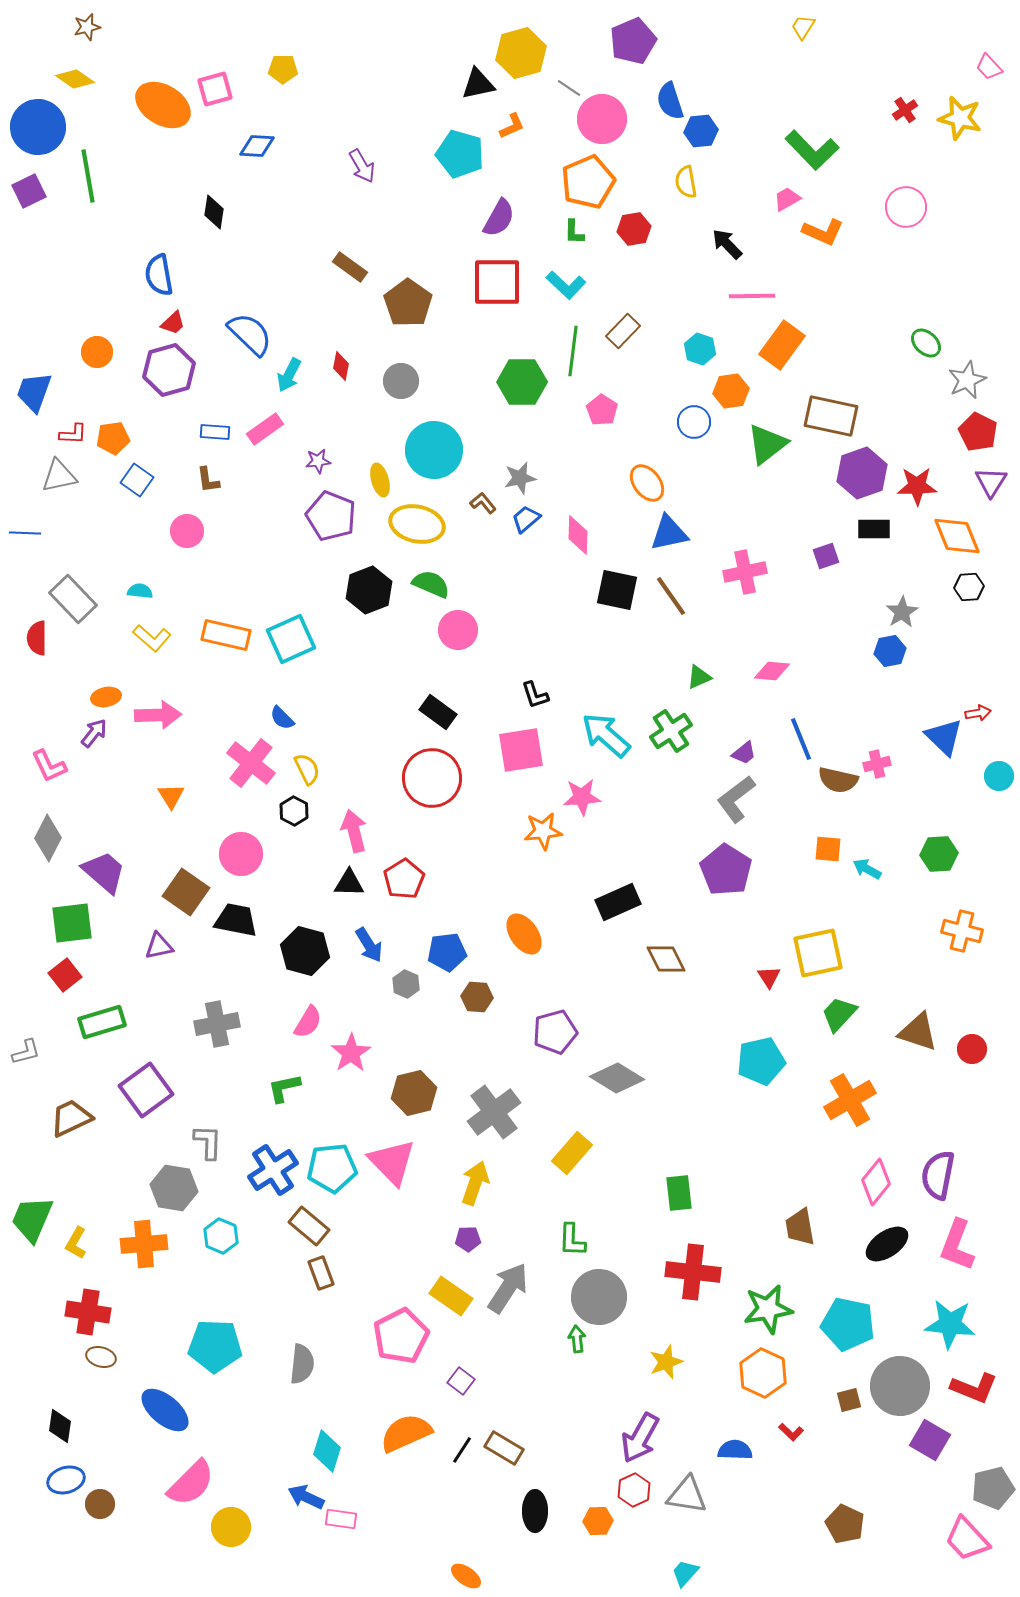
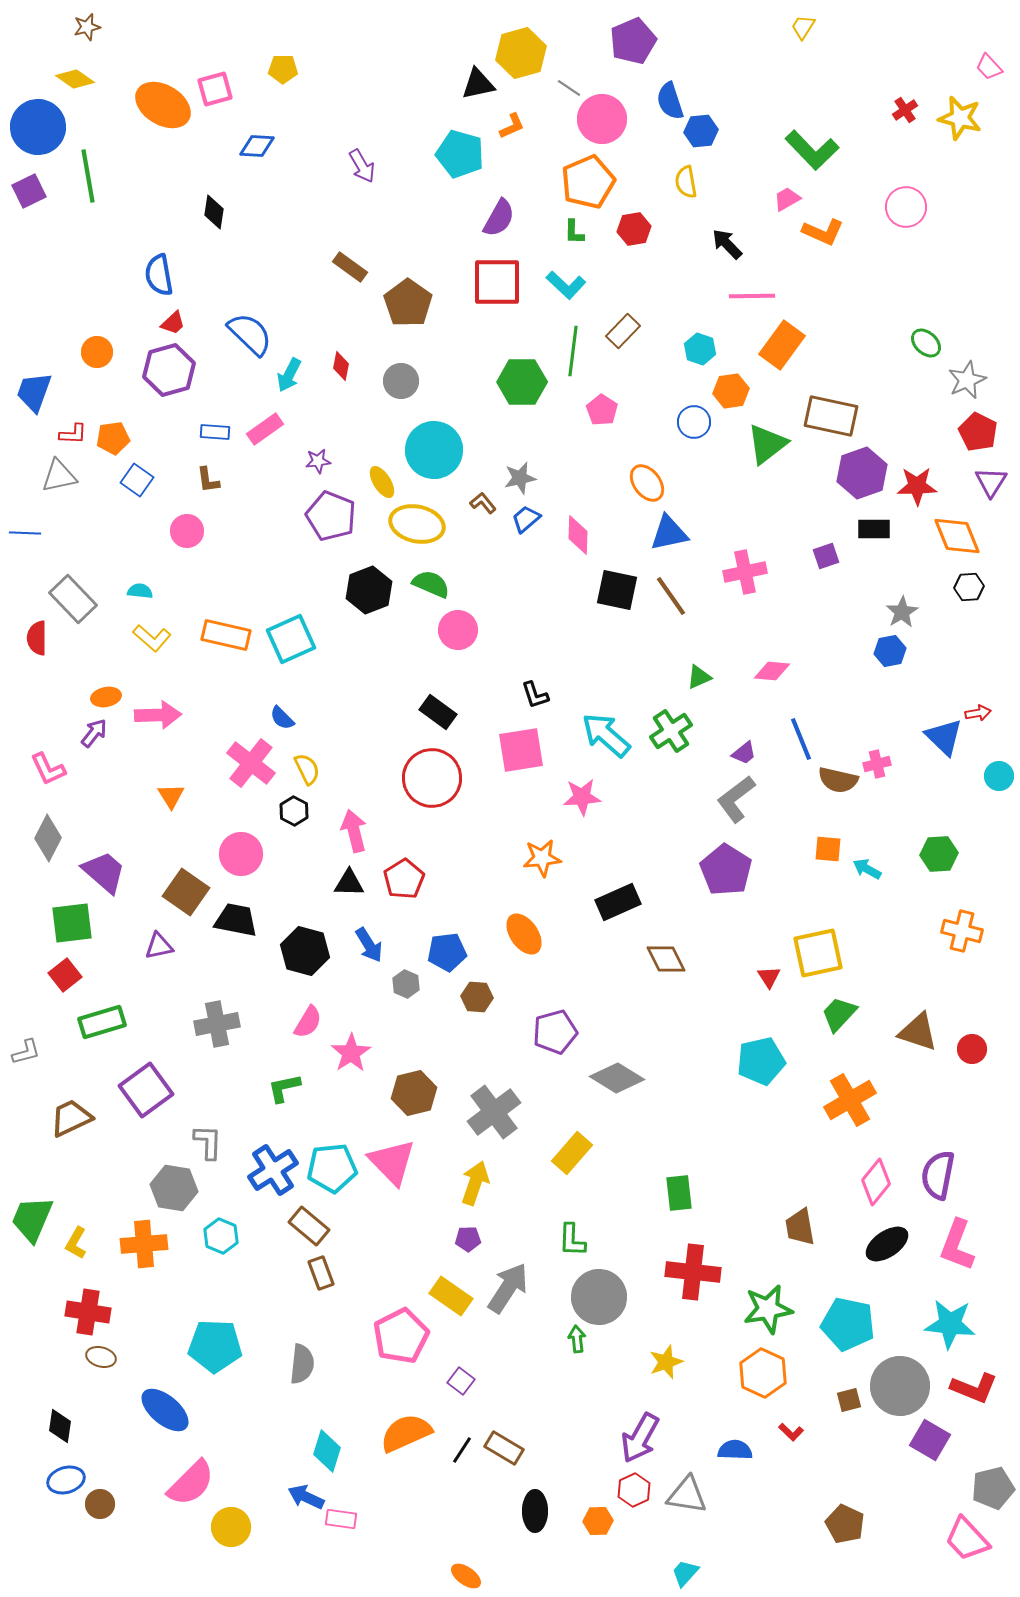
yellow ellipse at (380, 480): moved 2 px right, 2 px down; rotated 16 degrees counterclockwise
pink L-shape at (49, 766): moved 1 px left, 3 px down
orange star at (543, 831): moved 1 px left, 27 px down
